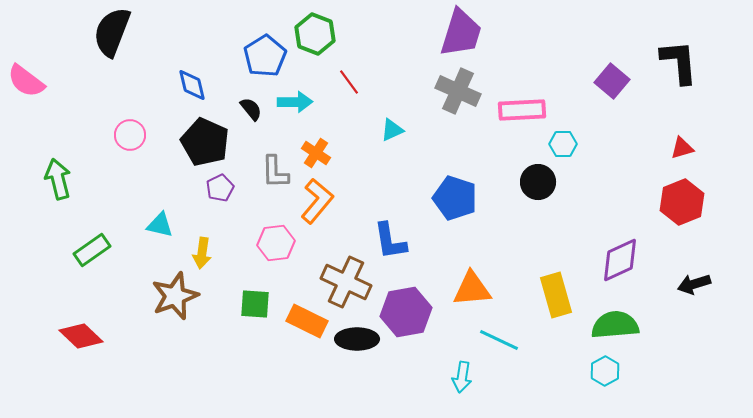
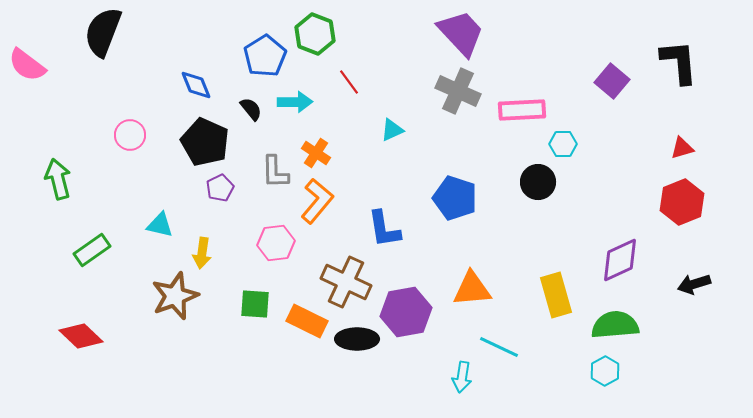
black semicircle at (112, 32): moved 9 px left
purple trapezoid at (461, 33): rotated 60 degrees counterclockwise
pink semicircle at (26, 81): moved 1 px right, 16 px up
blue diamond at (192, 85): moved 4 px right; rotated 8 degrees counterclockwise
blue L-shape at (390, 241): moved 6 px left, 12 px up
cyan line at (499, 340): moved 7 px down
